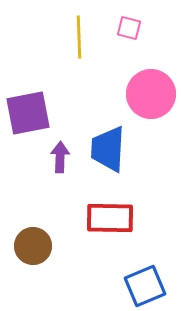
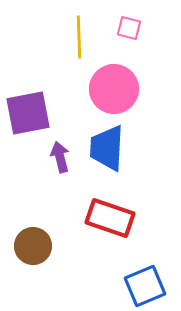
pink circle: moved 37 px left, 5 px up
blue trapezoid: moved 1 px left, 1 px up
purple arrow: rotated 16 degrees counterclockwise
red rectangle: rotated 18 degrees clockwise
